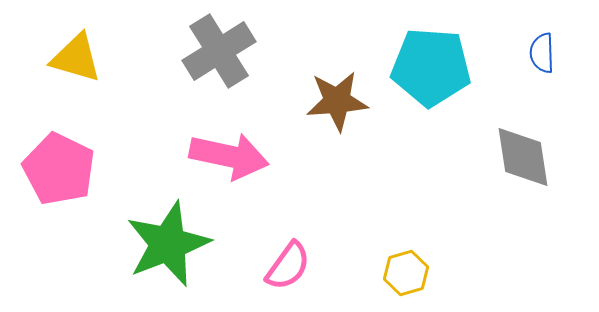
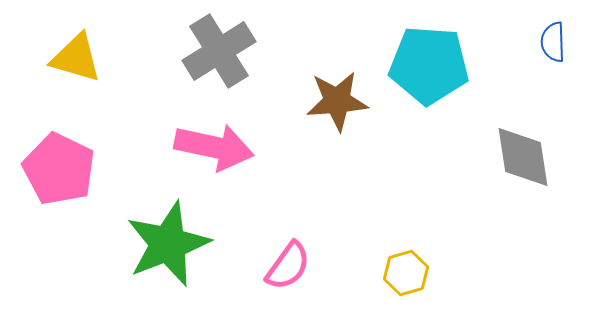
blue semicircle: moved 11 px right, 11 px up
cyan pentagon: moved 2 px left, 2 px up
pink arrow: moved 15 px left, 9 px up
